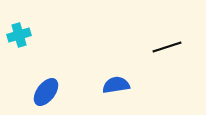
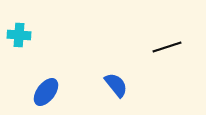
cyan cross: rotated 20 degrees clockwise
blue semicircle: rotated 60 degrees clockwise
